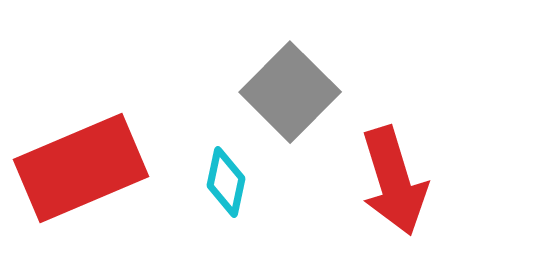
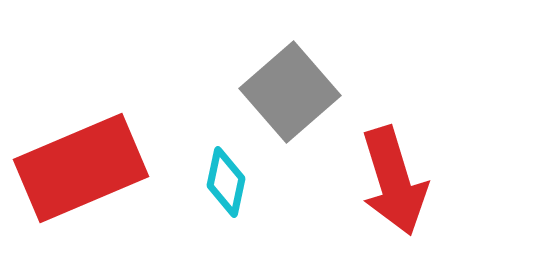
gray square: rotated 4 degrees clockwise
